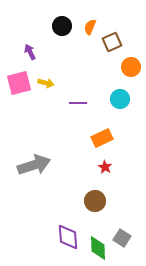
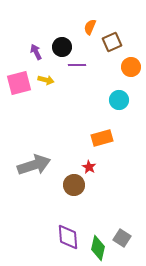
black circle: moved 21 px down
purple arrow: moved 6 px right
yellow arrow: moved 3 px up
cyan circle: moved 1 px left, 1 px down
purple line: moved 1 px left, 38 px up
orange rectangle: rotated 10 degrees clockwise
red star: moved 16 px left
brown circle: moved 21 px left, 16 px up
green diamond: rotated 15 degrees clockwise
